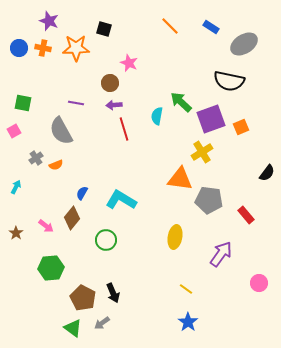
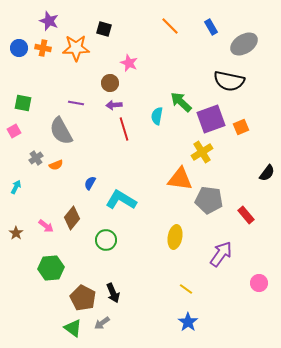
blue rectangle at (211, 27): rotated 28 degrees clockwise
blue semicircle at (82, 193): moved 8 px right, 10 px up
